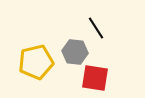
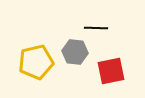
black line: rotated 55 degrees counterclockwise
red square: moved 16 px right, 7 px up; rotated 20 degrees counterclockwise
